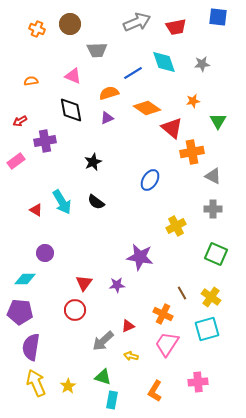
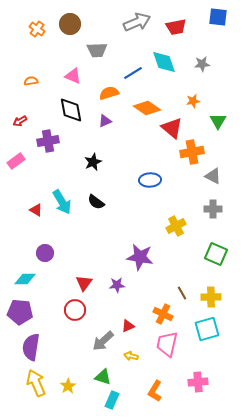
orange cross at (37, 29): rotated 14 degrees clockwise
purple triangle at (107, 118): moved 2 px left, 3 px down
purple cross at (45, 141): moved 3 px right
blue ellipse at (150, 180): rotated 55 degrees clockwise
yellow cross at (211, 297): rotated 36 degrees counterclockwise
pink trapezoid at (167, 344): rotated 20 degrees counterclockwise
cyan rectangle at (112, 400): rotated 12 degrees clockwise
